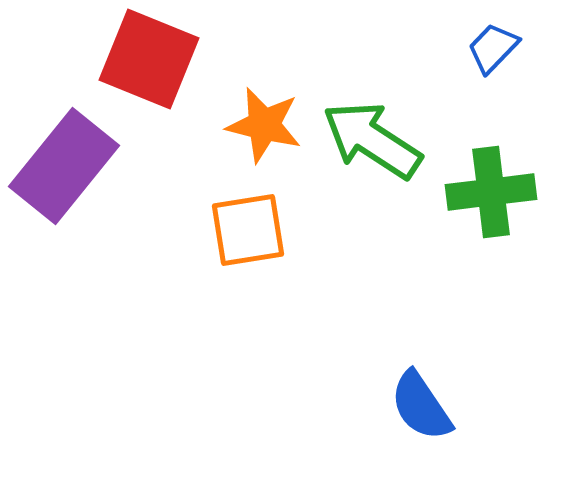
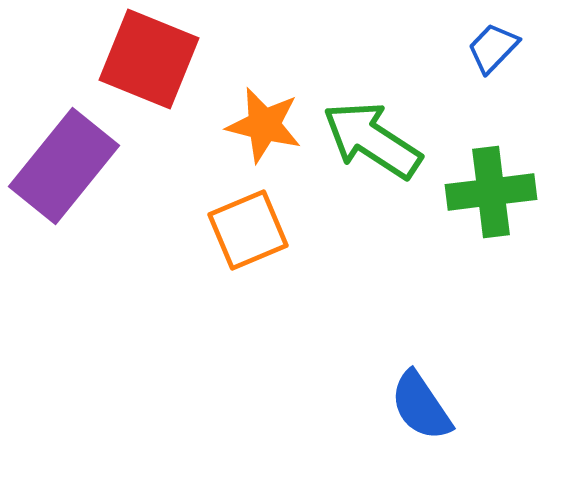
orange square: rotated 14 degrees counterclockwise
